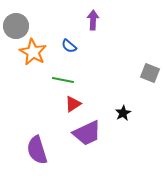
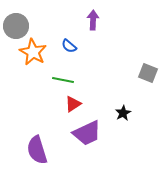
gray square: moved 2 px left
